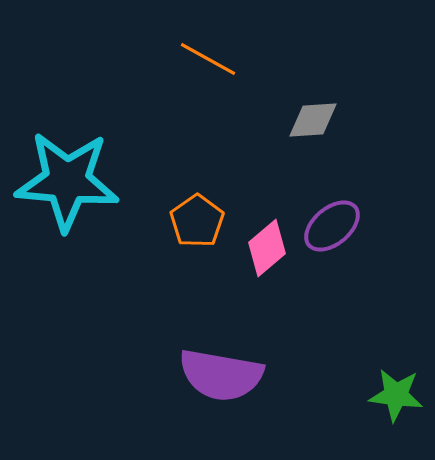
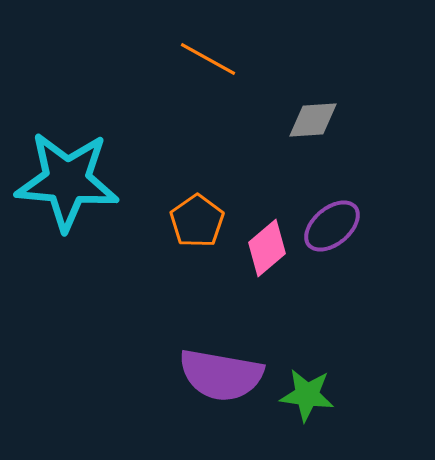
green star: moved 89 px left
